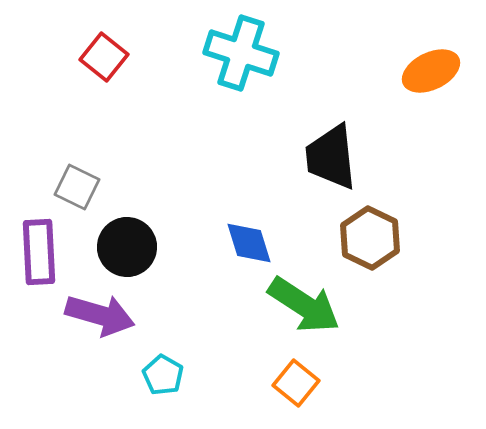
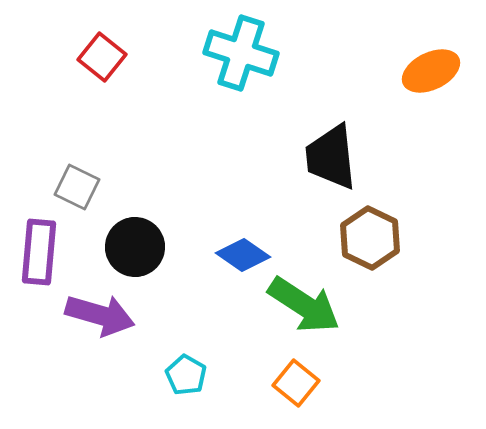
red square: moved 2 px left
blue diamond: moved 6 px left, 12 px down; rotated 38 degrees counterclockwise
black circle: moved 8 px right
purple rectangle: rotated 8 degrees clockwise
cyan pentagon: moved 23 px right
